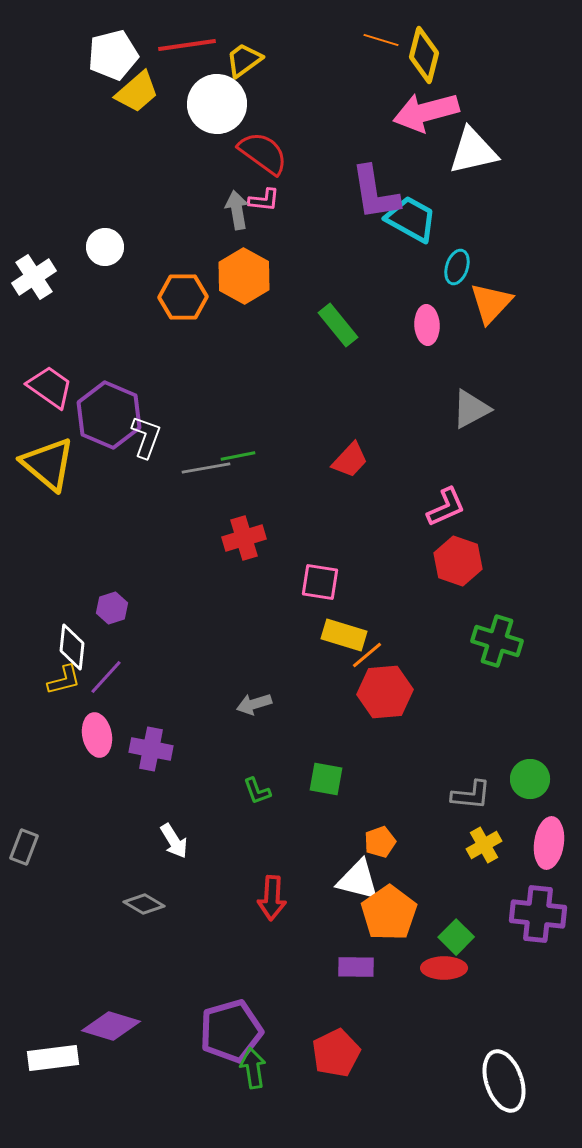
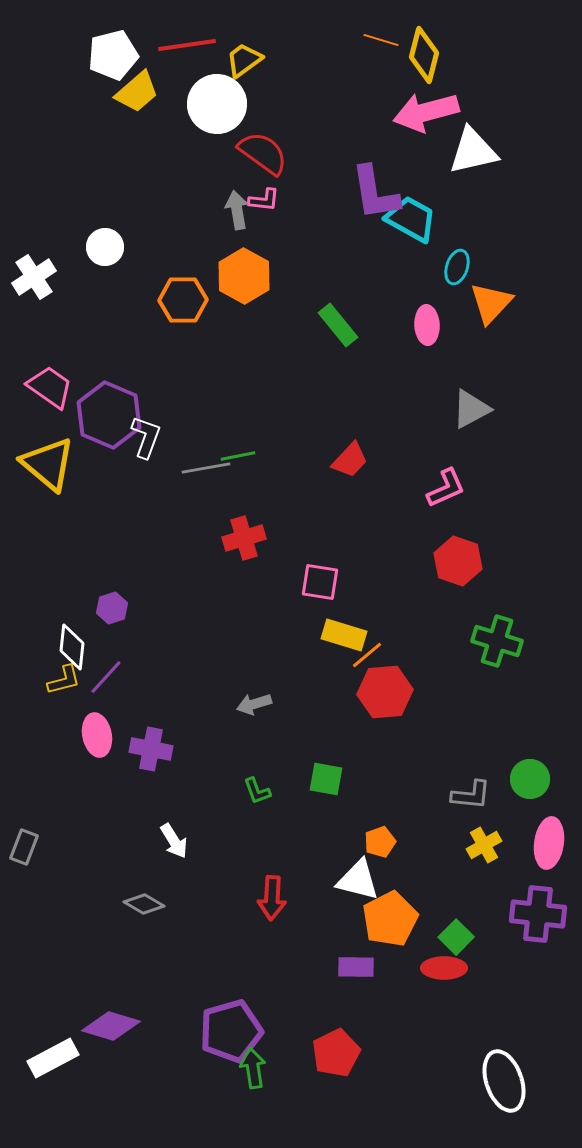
orange hexagon at (183, 297): moved 3 px down
pink L-shape at (446, 507): moved 19 px up
orange pentagon at (389, 913): moved 1 px right, 6 px down; rotated 8 degrees clockwise
white rectangle at (53, 1058): rotated 21 degrees counterclockwise
